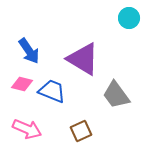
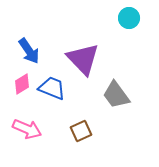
purple triangle: rotated 15 degrees clockwise
pink diamond: rotated 45 degrees counterclockwise
blue trapezoid: moved 3 px up
